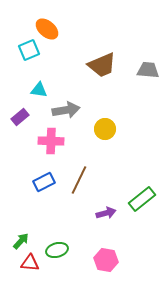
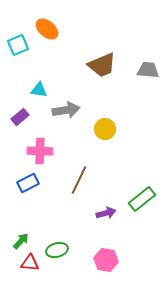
cyan square: moved 11 px left, 5 px up
pink cross: moved 11 px left, 10 px down
blue rectangle: moved 16 px left, 1 px down
